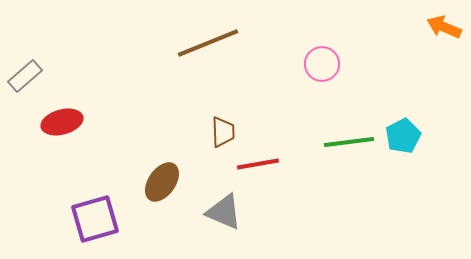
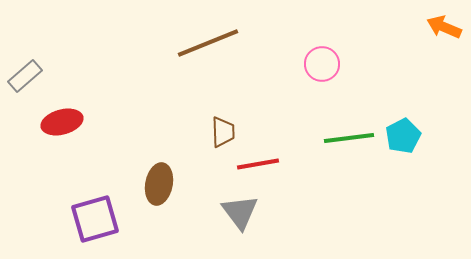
green line: moved 4 px up
brown ellipse: moved 3 px left, 2 px down; rotated 24 degrees counterclockwise
gray triangle: moved 16 px right; rotated 30 degrees clockwise
